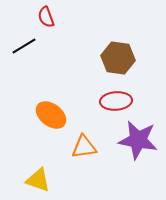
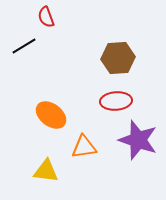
brown hexagon: rotated 12 degrees counterclockwise
purple star: rotated 9 degrees clockwise
yellow triangle: moved 8 px right, 9 px up; rotated 12 degrees counterclockwise
